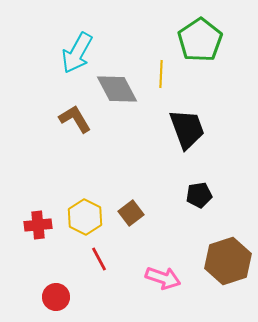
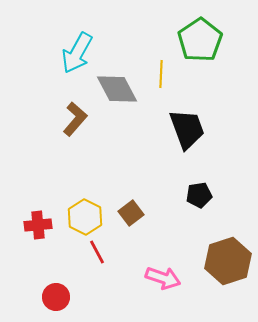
brown L-shape: rotated 72 degrees clockwise
red line: moved 2 px left, 7 px up
